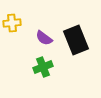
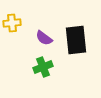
black rectangle: rotated 16 degrees clockwise
